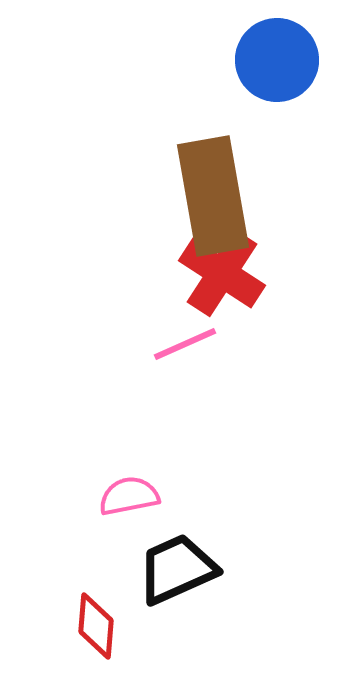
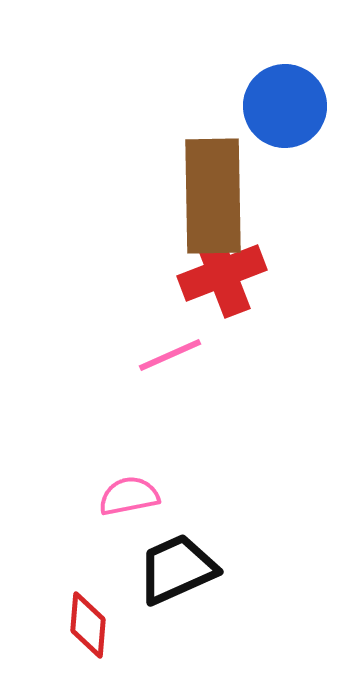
blue circle: moved 8 px right, 46 px down
brown rectangle: rotated 9 degrees clockwise
red cross: rotated 36 degrees clockwise
pink line: moved 15 px left, 11 px down
red diamond: moved 8 px left, 1 px up
